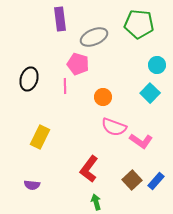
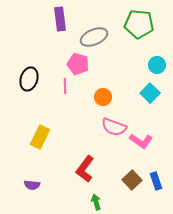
red L-shape: moved 4 px left
blue rectangle: rotated 60 degrees counterclockwise
